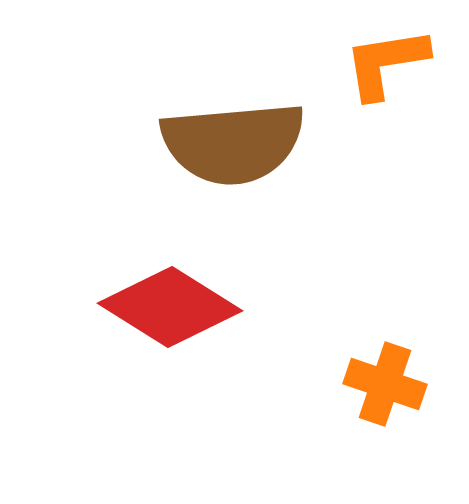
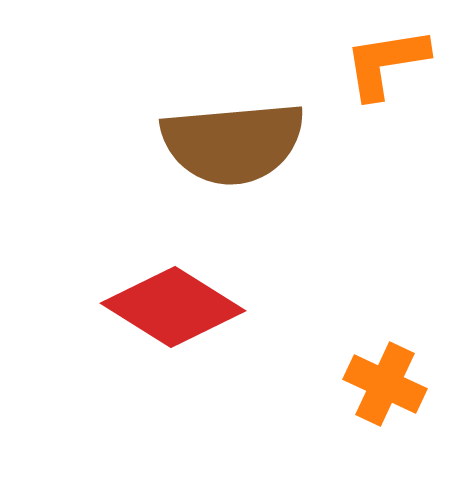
red diamond: moved 3 px right
orange cross: rotated 6 degrees clockwise
